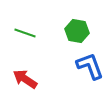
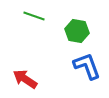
green line: moved 9 px right, 17 px up
blue L-shape: moved 3 px left
